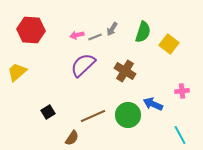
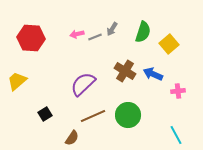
red hexagon: moved 8 px down
pink arrow: moved 1 px up
yellow square: rotated 12 degrees clockwise
purple semicircle: moved 19 px down
yellow trapezoid: moved 9 px down
pink cross: moved 4 px left
blue arrow: moved 30 px up
black square: moved 3 px left, 2 px down
cyan line: moved 4 px left
